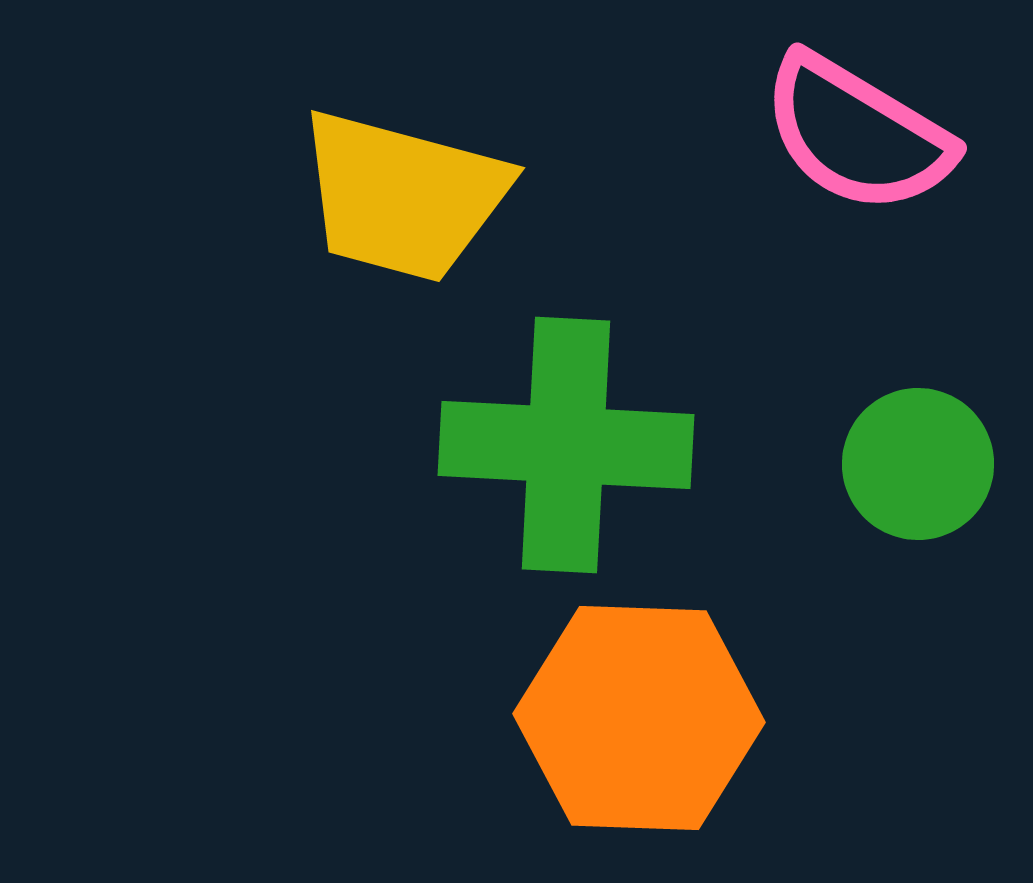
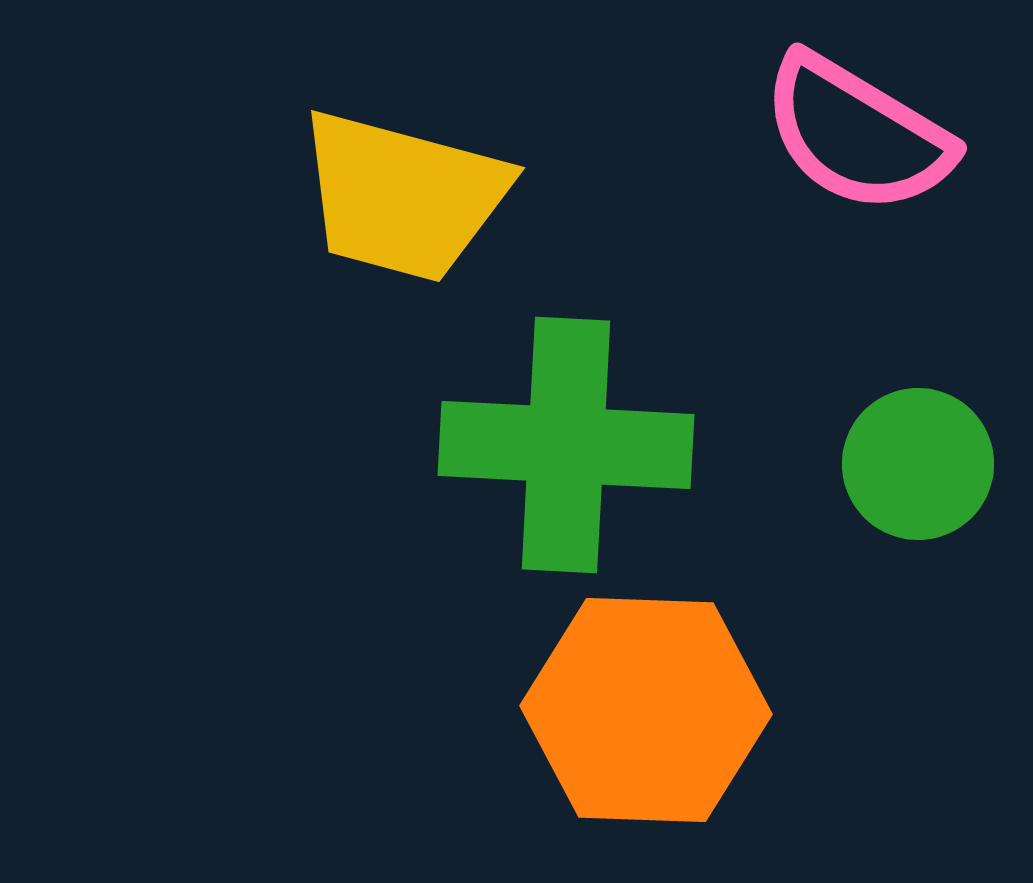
orange hexagon: moved 7 px right, 8 px up
